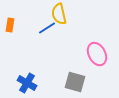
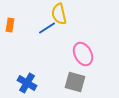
pink ellipse: moved 14 px left
